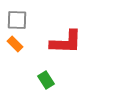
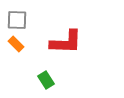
orange rectangle: moved 1 px right
